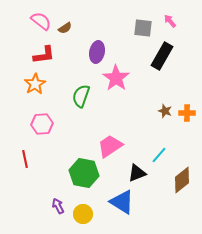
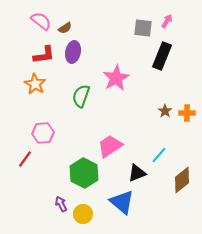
pink arrow: moved 3 px left; rotated 72 degrees clockwise
purple ellipse: moved 24 px left
black rectangle: rotated 8 degrees counterclockwise
pink star: rotated 8 degrees clockwise
orange star: rotated 10 degrees counterclockwise
brown star: rotated 16 degrees clockwise
pink hexagon: moved 1 px right, 9 px down
red line: rotated 48 degrees clockwise
green hexagon: rotated 16 degrees clockwise
blue triangle: rotated 8 degrees clockwise
purple arrow: moved 3 px right, 2 px up
